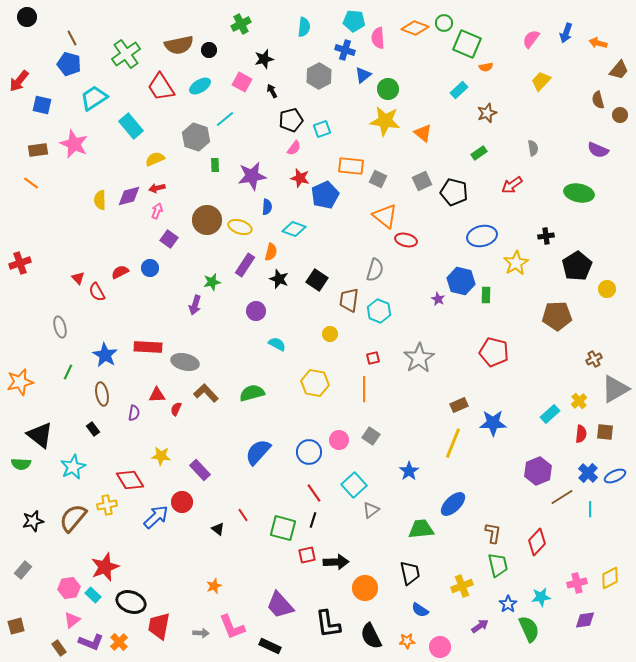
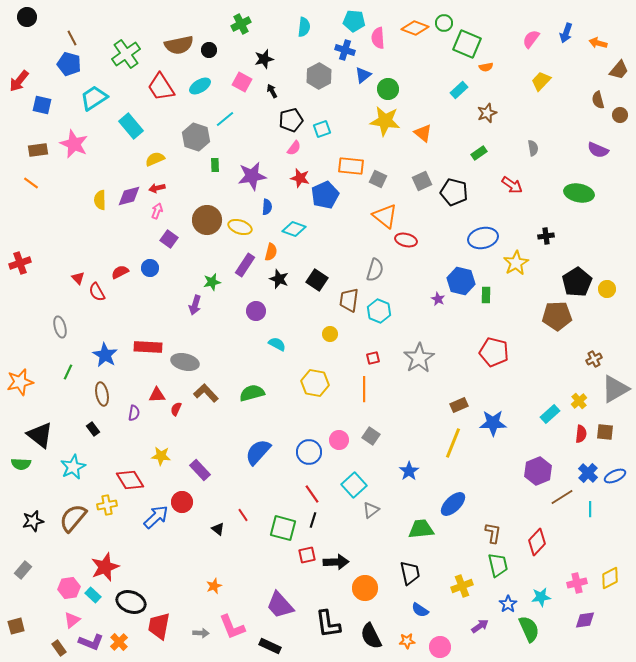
red arrow at (512, 185): rotated 110 degrees counterclockwise
blue ellipse at (482, 236): moved 1 px right, 2 px down
black pentagon at (577, 266): moved 16 px down
red line at (314, 493): moved 2 px left, 1 px down
